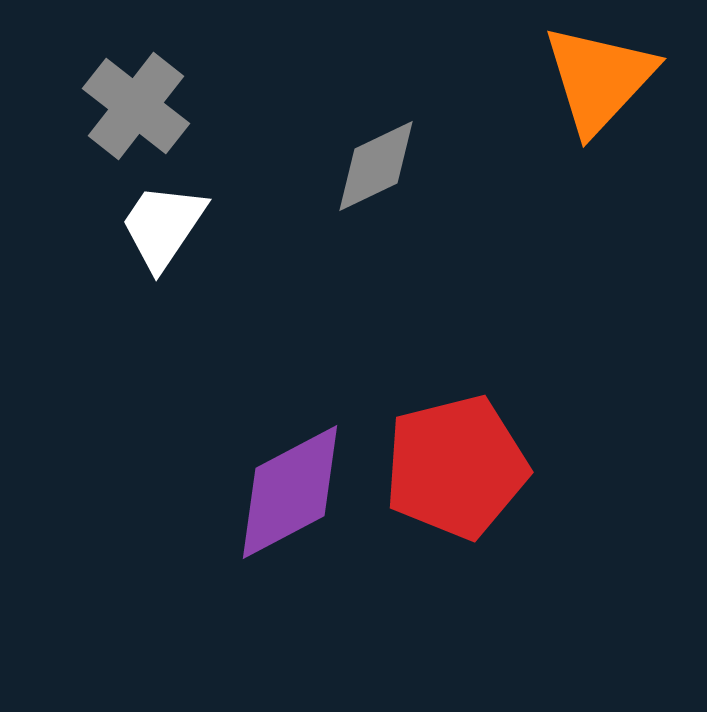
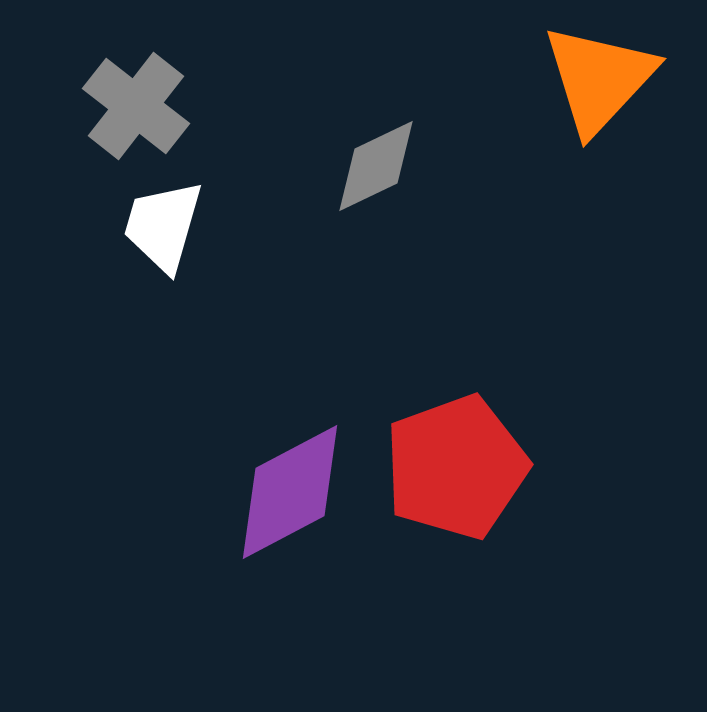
white trapezoid: rotated 18 degrees counterclockwise
red pentagon: rotated 6 degrees counterclockwise
